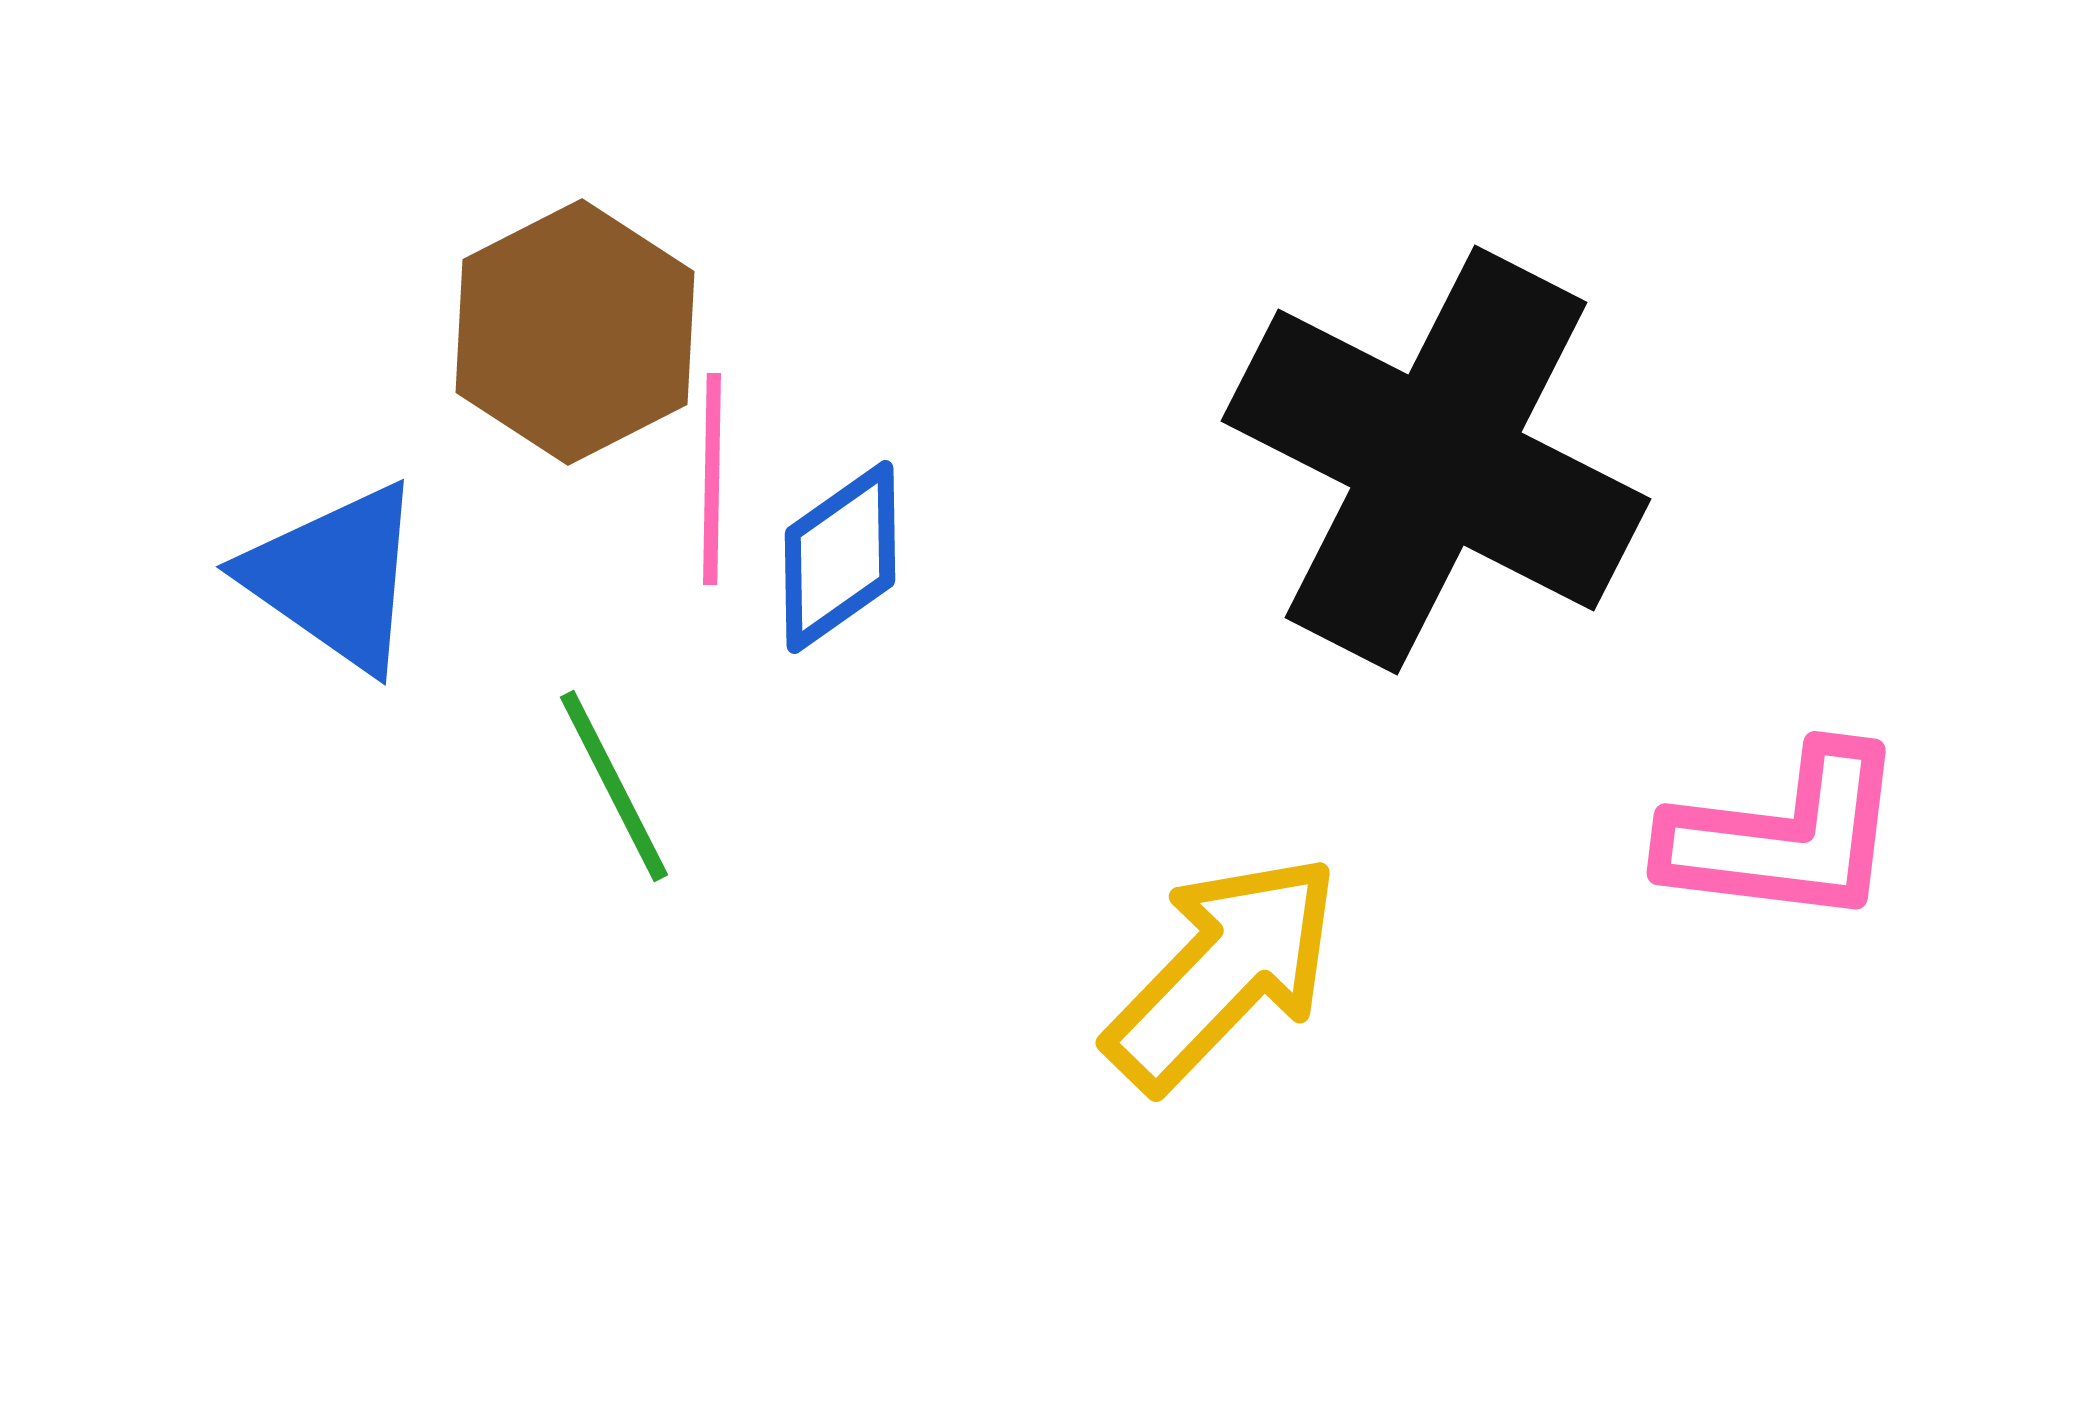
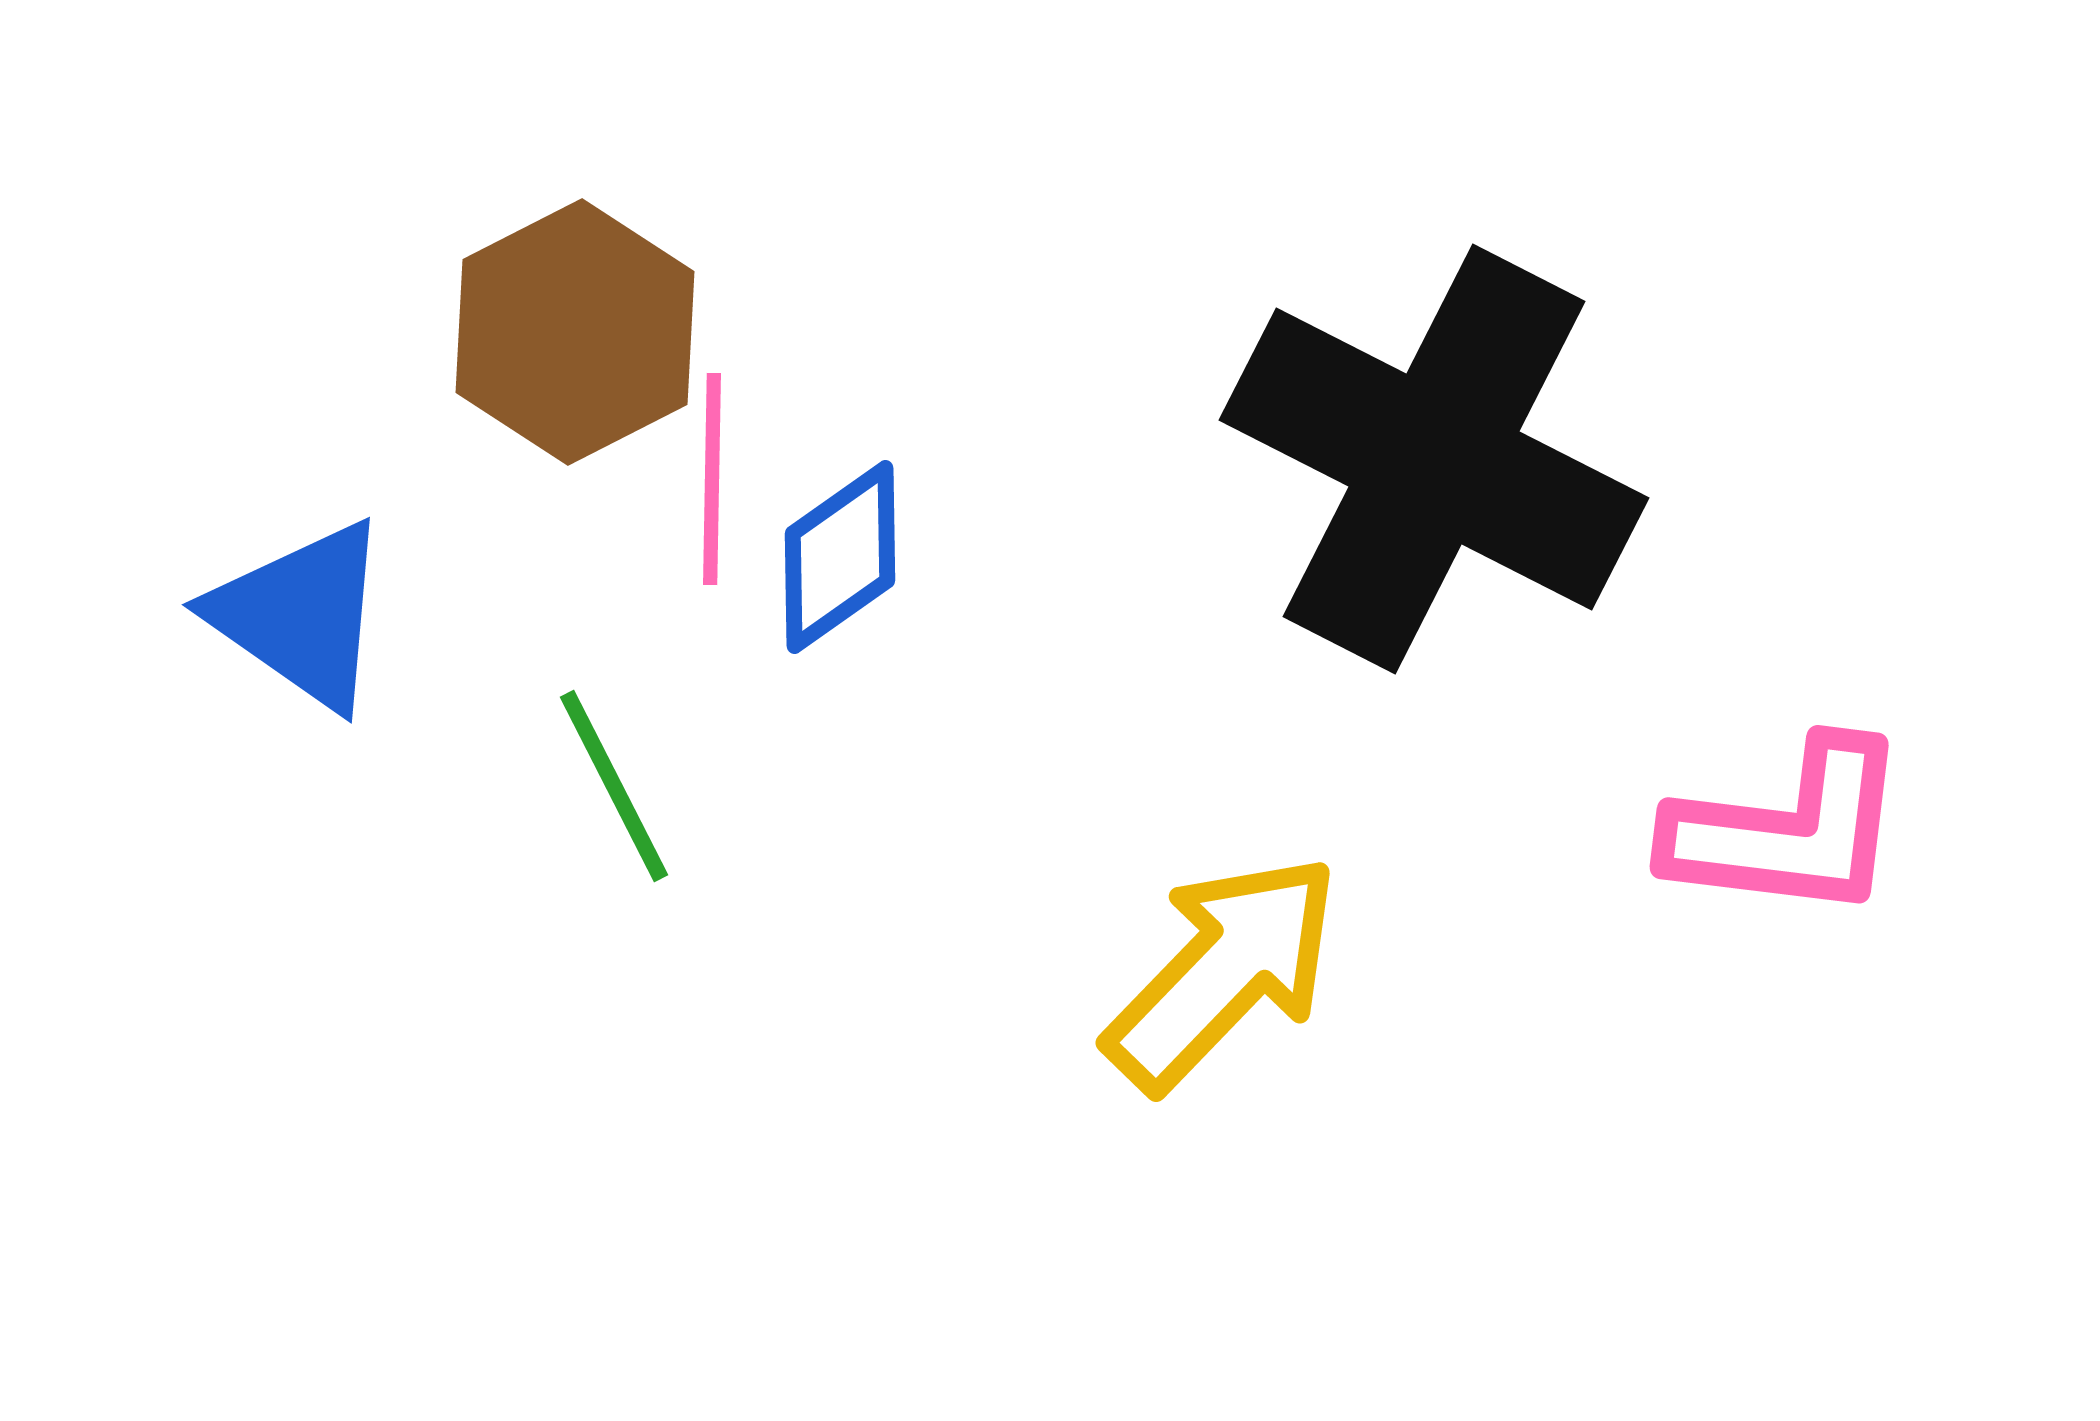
black cross: moved 2 px left, 1 px up
blue triangle: moved 34 px left, 38 px down
pink L-shape: moved 3 px right, 6 px up
